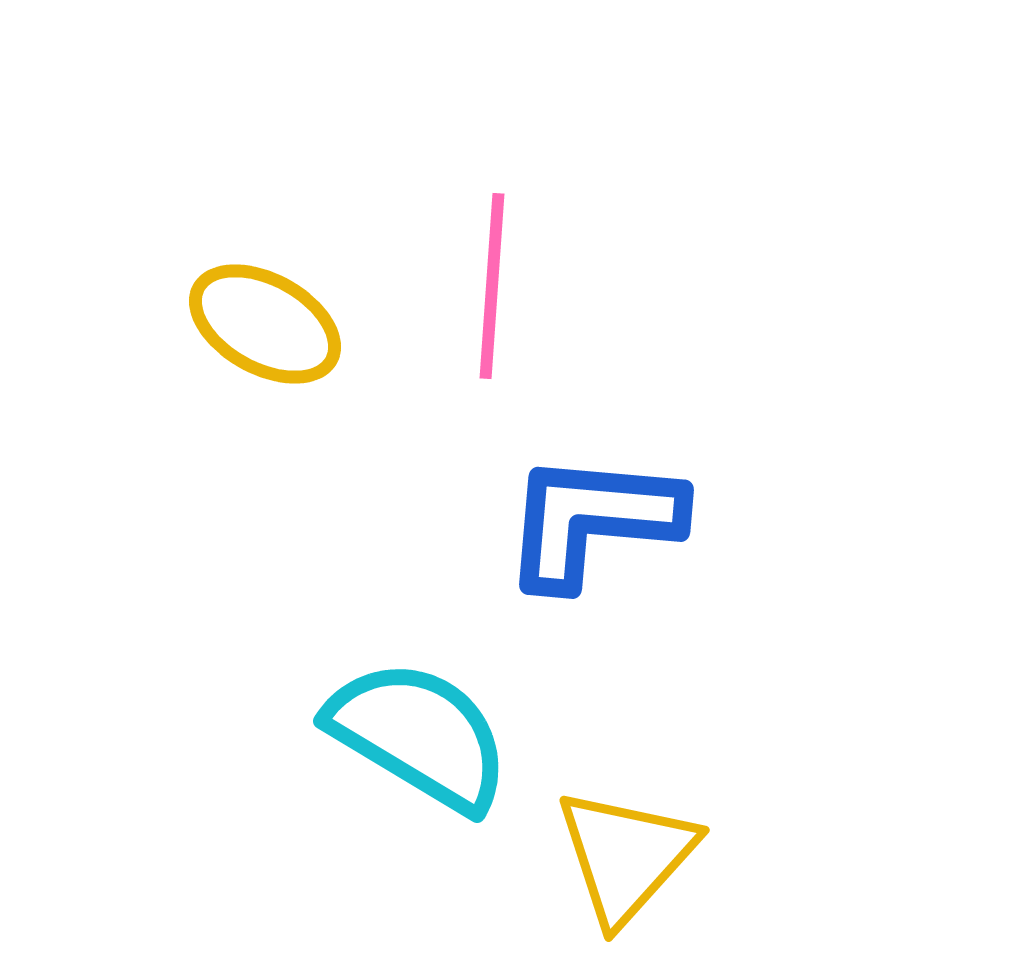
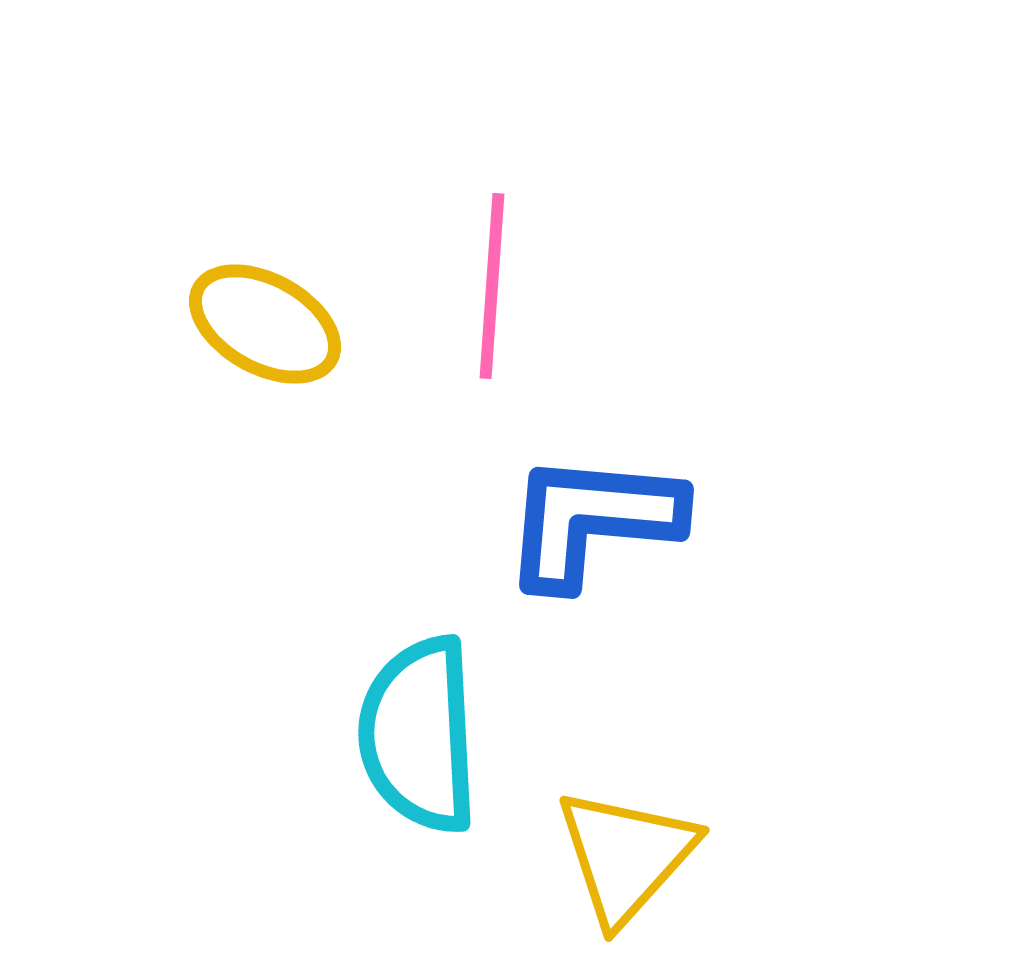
cyan semicircle: rotated 124 degrees counterclockwise
